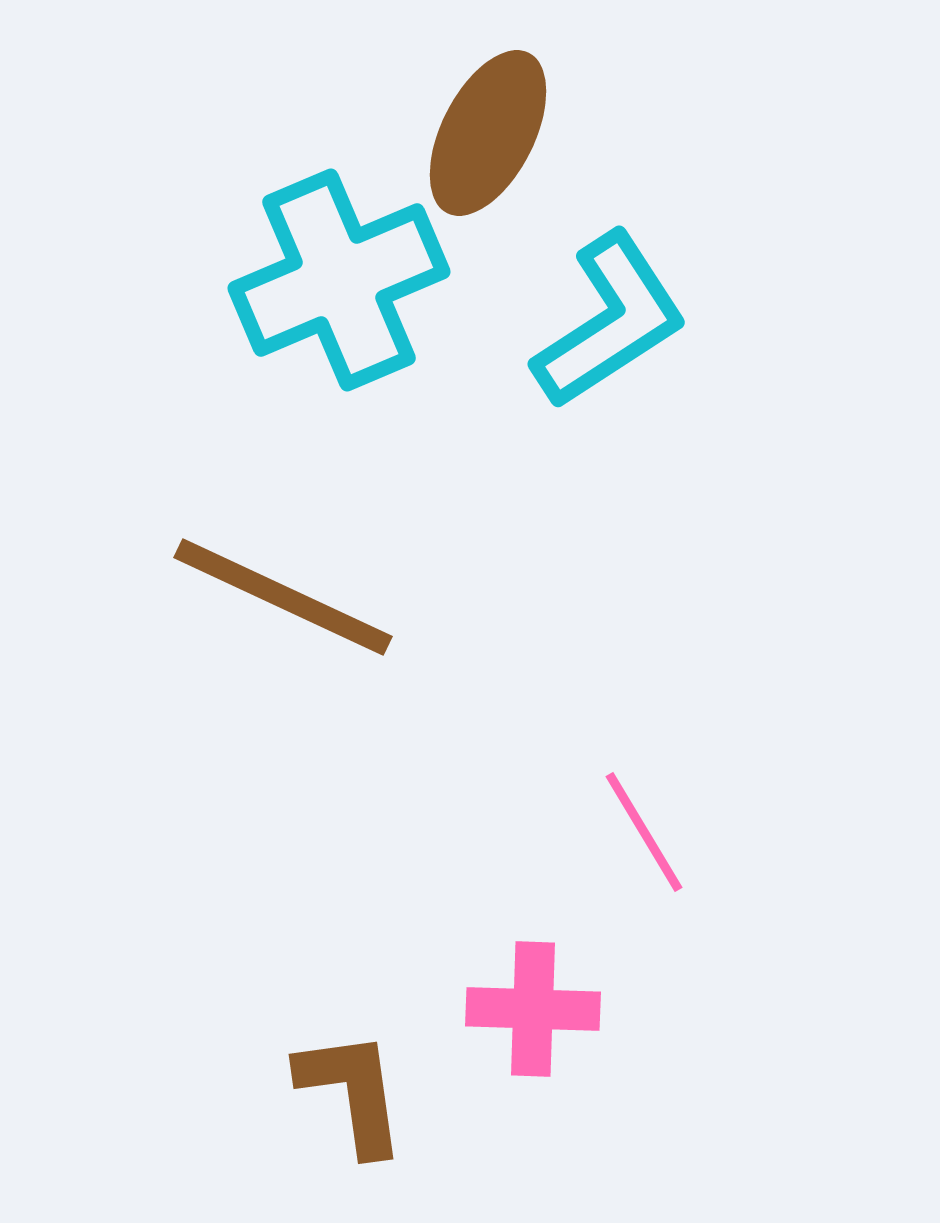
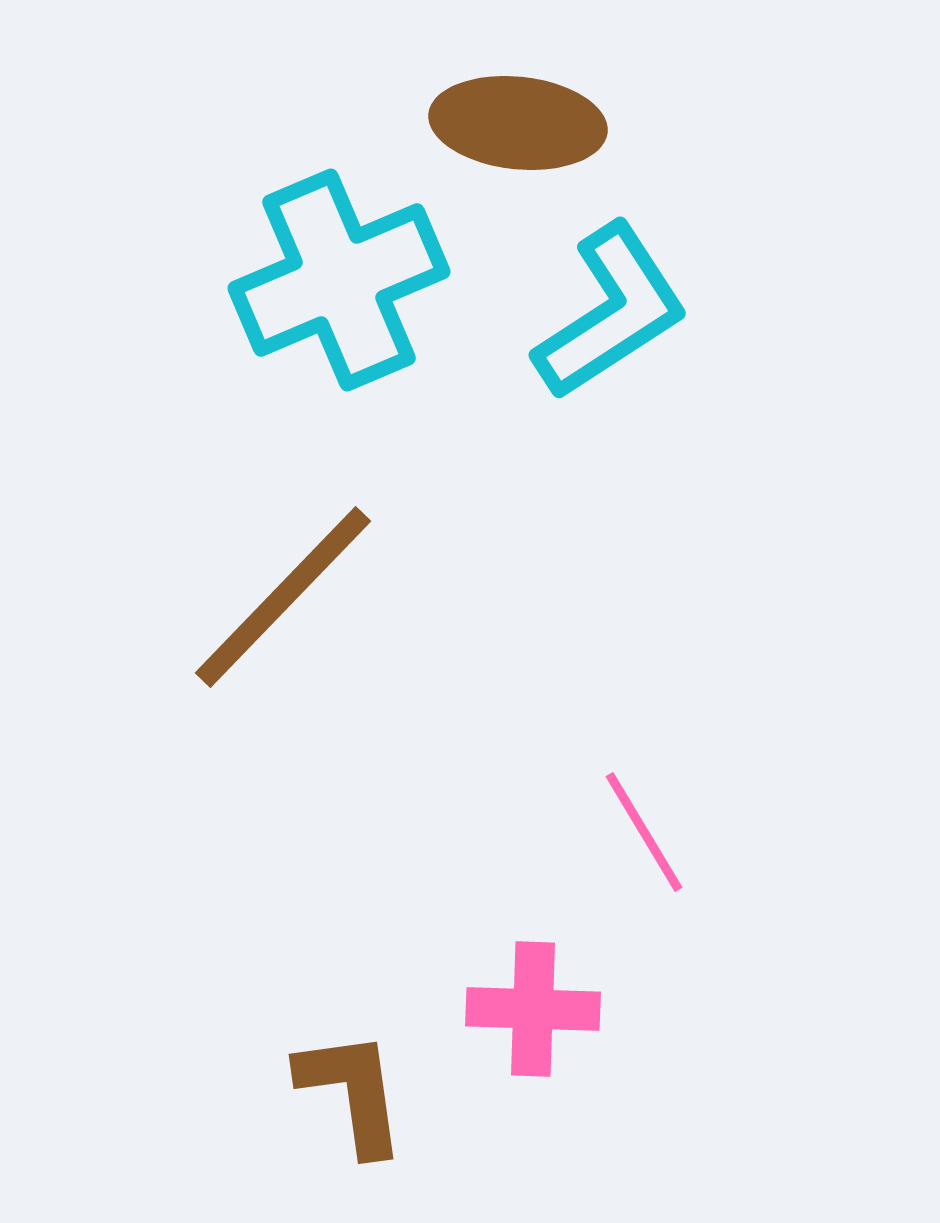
brown ellipse: moved 30 px right, 10 px up; rotated 69 degrees clockwise
cyan L-shape: moved 1 px right, 9 px up
brown line: rotated 71 degrees counterclockwise
